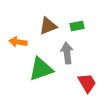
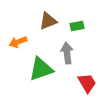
brown triangle: moved 5 px up
orange arrow: rotated 30 degrees counterclockwise
